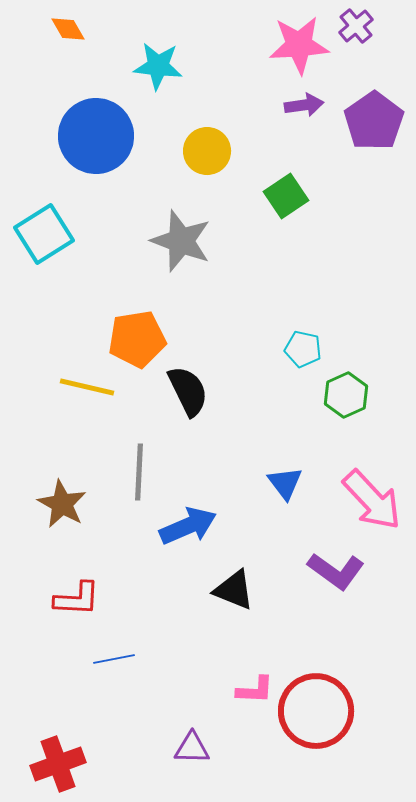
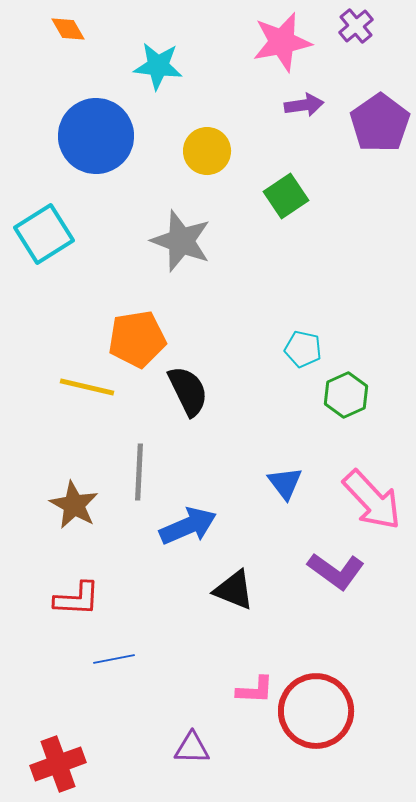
pink star: moved 17 px left, 3 px up; rotated 8 degrees counterclockwise
purple pentagon: moved 6 px right, 2 px down
brown star: moved 12 px right, 1 px down
